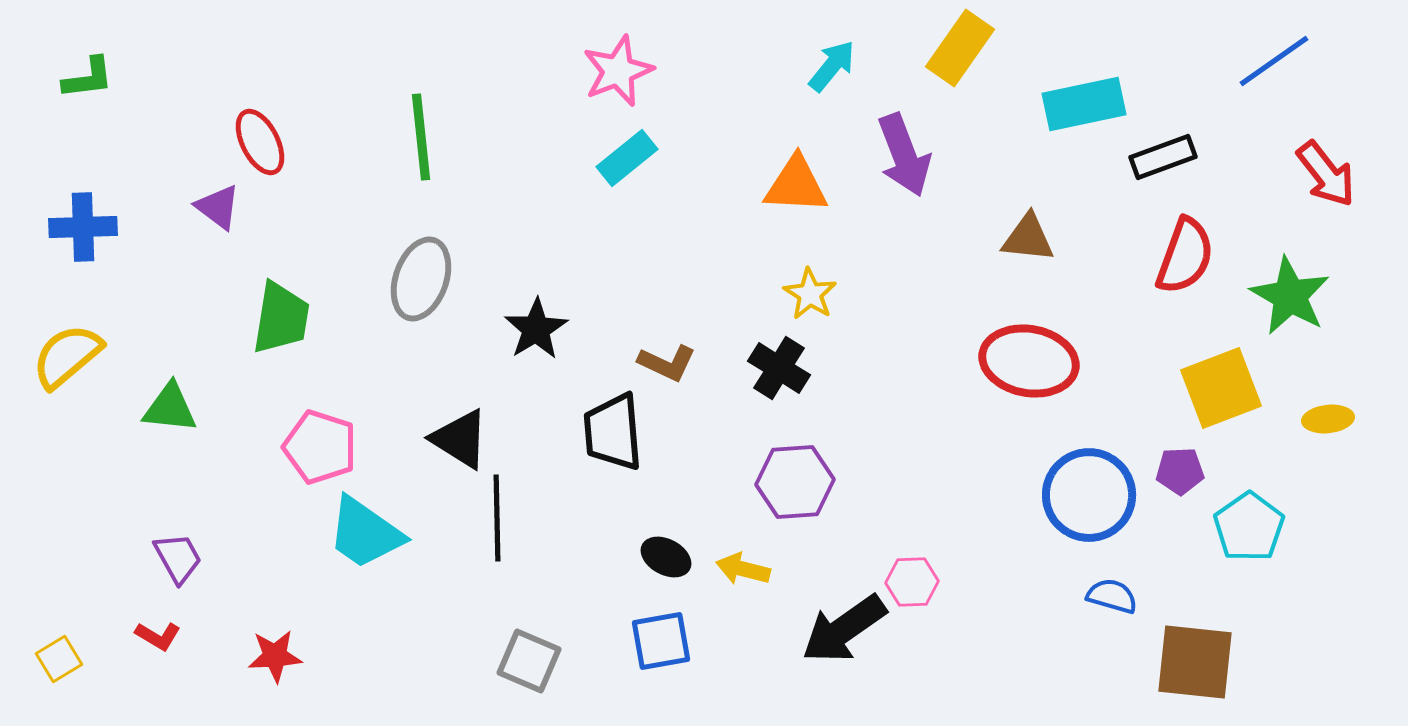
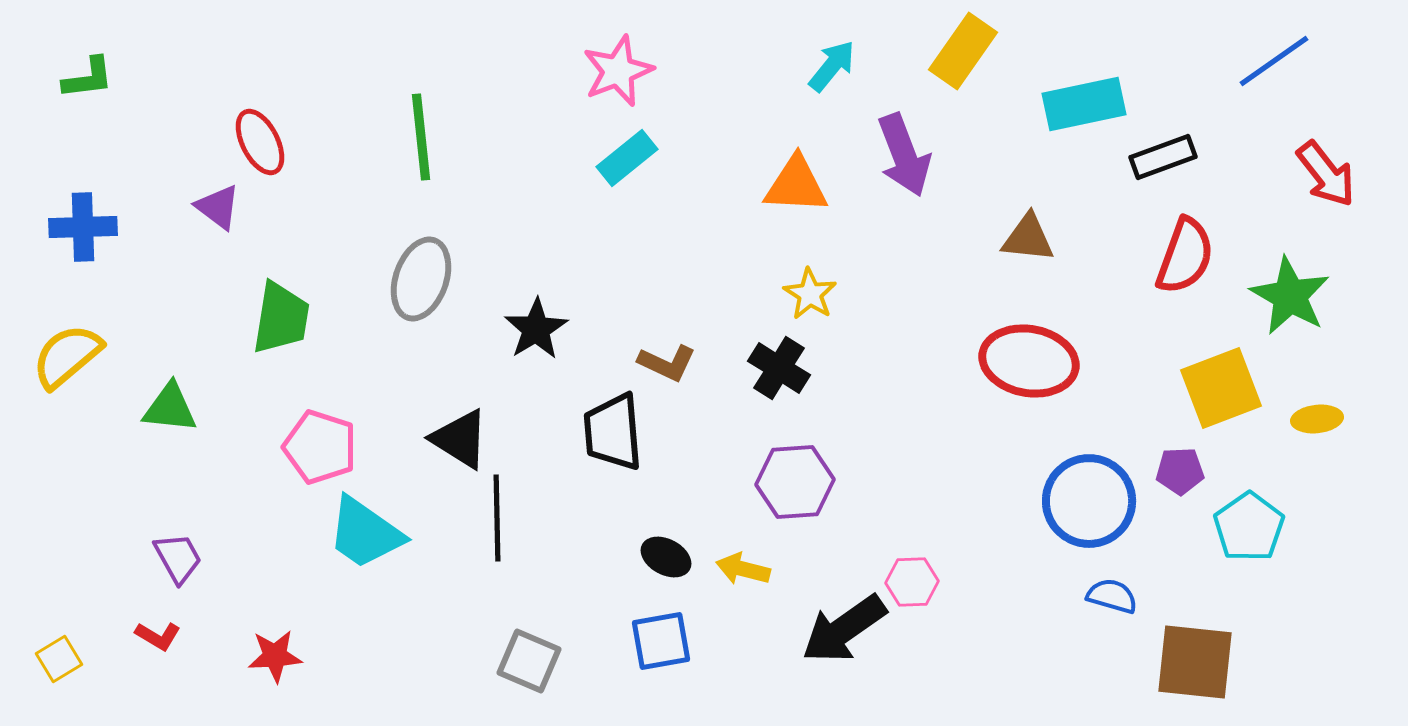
yellow rectangle at (960, 48): moved 3 px right, 3 px down
yellow ellipse at (1328, 419): moved 11 px left
blue circle at (1089, 495): moved 6 px down
